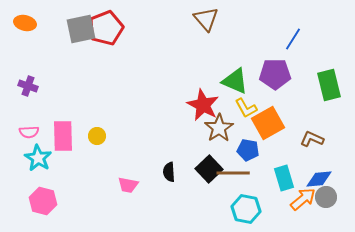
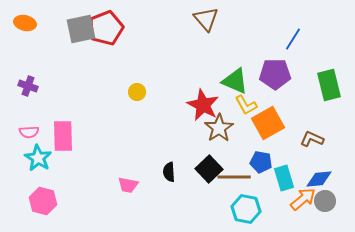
yellow L-shape: moved 3 px up
yellow circle: moved 40 px right, 44 px up
blue pentagon: moved 13 px right, 12 px down
brown line: moved 1 px right, 4 px down
gray circle: moved 1 px left, 4 px down
